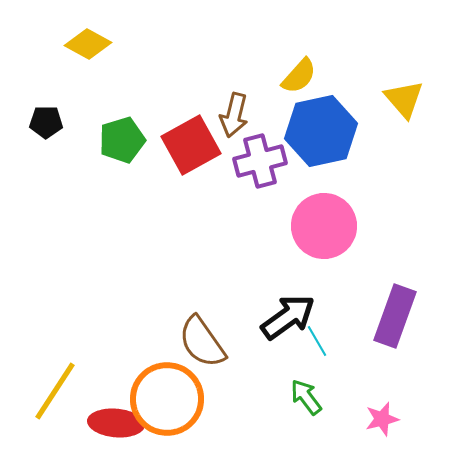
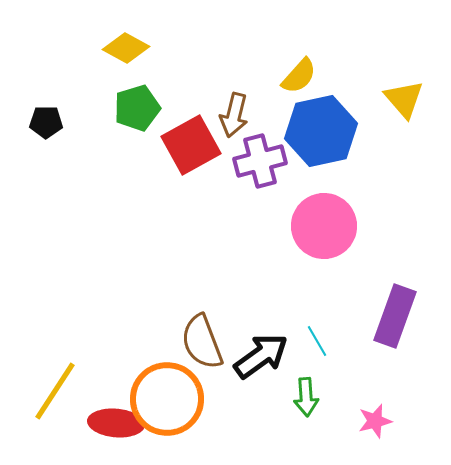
yellow diamond: moved 38 px right, 4 px down
green pentagon: moved 15 px right, 32 px up
black arrow: moved 27 px left, 39 px down
brown semicircle: rotated 14 degrees clockwise
green arrow: rotated 147 degrees counterclockwise
pink star: moved 7 px left, 2 px down
